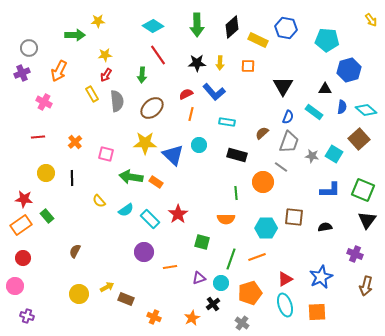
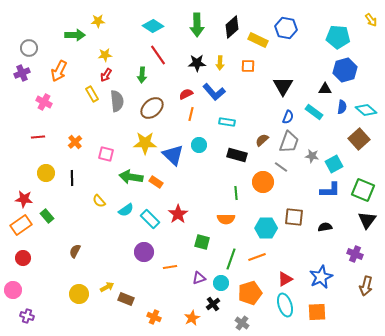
cyan pentagon at (327, 40): moved 11 px right, 3 px up
blue hexagon at (349, 70): moved 4 px left
brown semicircle at (262, 133): moved 7 px down
cyan square at (334, 154): moved 10 px down; rotated 30 degrees clockwise
pink circle at (15, 286): moved 2 px left, 4 px down
